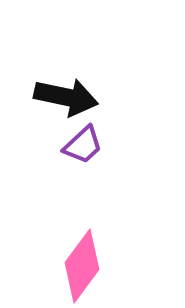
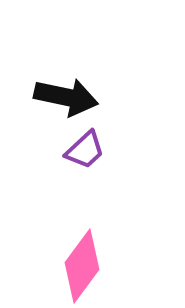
purple trapezoid: moved 2 px right, 5 px down
